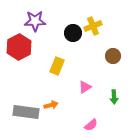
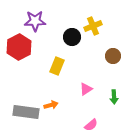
black circle: moved 1 px left, 4 px down
pink triangle: moved 1 px right, 2 px down
